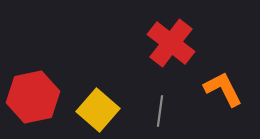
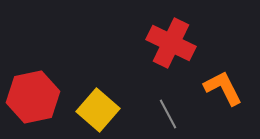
red cross: rotated 12 degrees counterclockwise
orange L-shape: moved 1 px up
gray line: moved 8 px right, 3 px down; rotated 36 degrees counterclockwise
